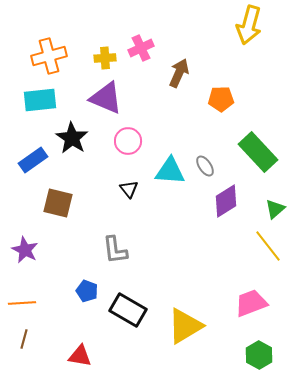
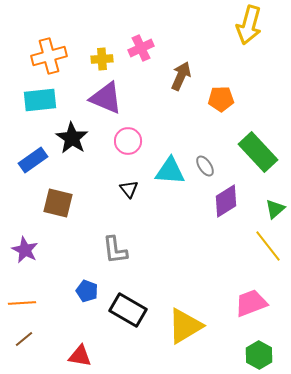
yellow cross: moved 3 px left, 1 px down
brown arrow: moved 2 px right, 3 px down
brown line: rotated 36 degrees clockwise
